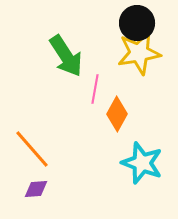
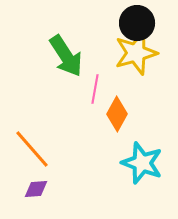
yellow star: moved 3 px left; rotated 6 degrees counterclockwise
